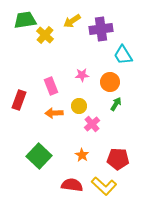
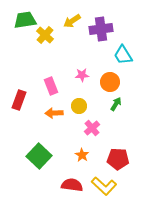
pink cross: moved 4 px down
